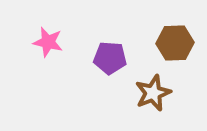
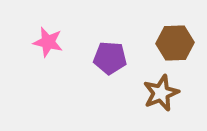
brown star: moved 8 px right
